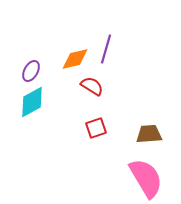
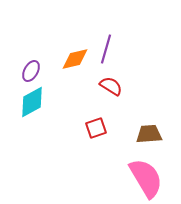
red semicircle: moved 19 px right
